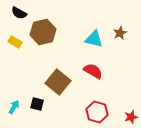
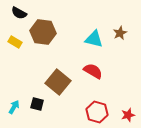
brown hexagon: rotated 20 degrees clockwise
red star: moved 3 px left, 2 px up
